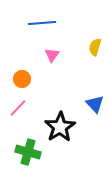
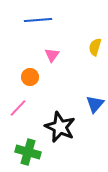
blue line: moved 4 px left, 3 px up
orange circle: moved 8 px right, 2 px up
blue triangle: rotated 24 degrees clockwise
black star: rotated 16 degrees counterclockwise
